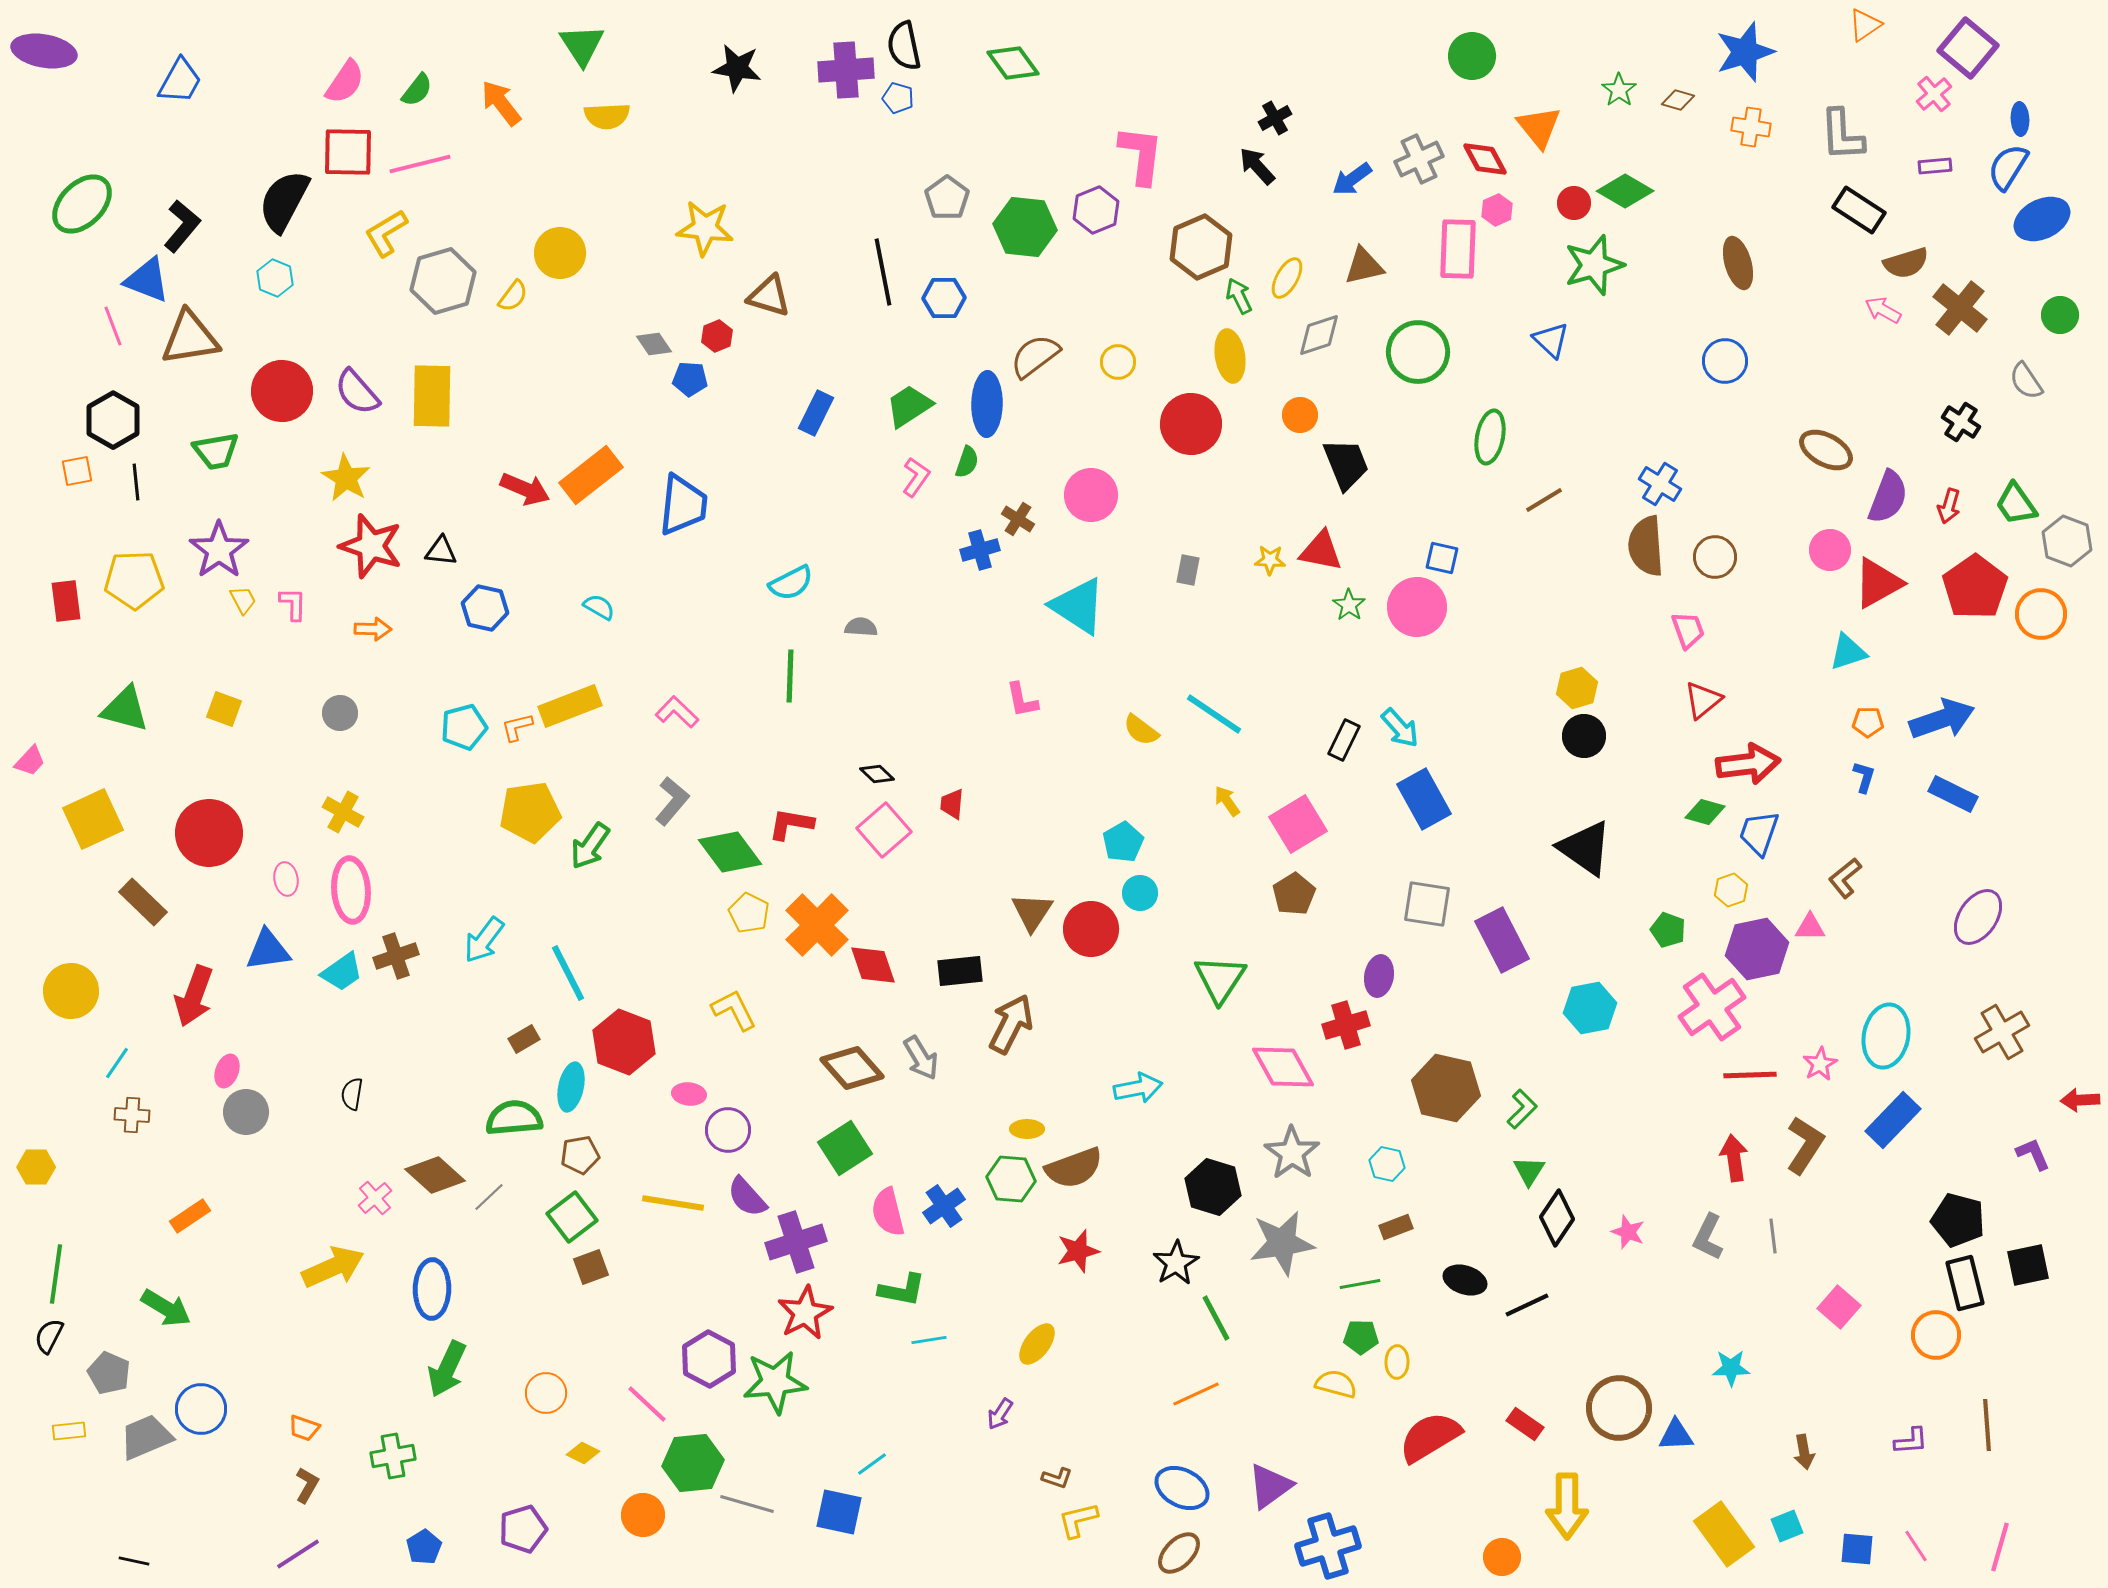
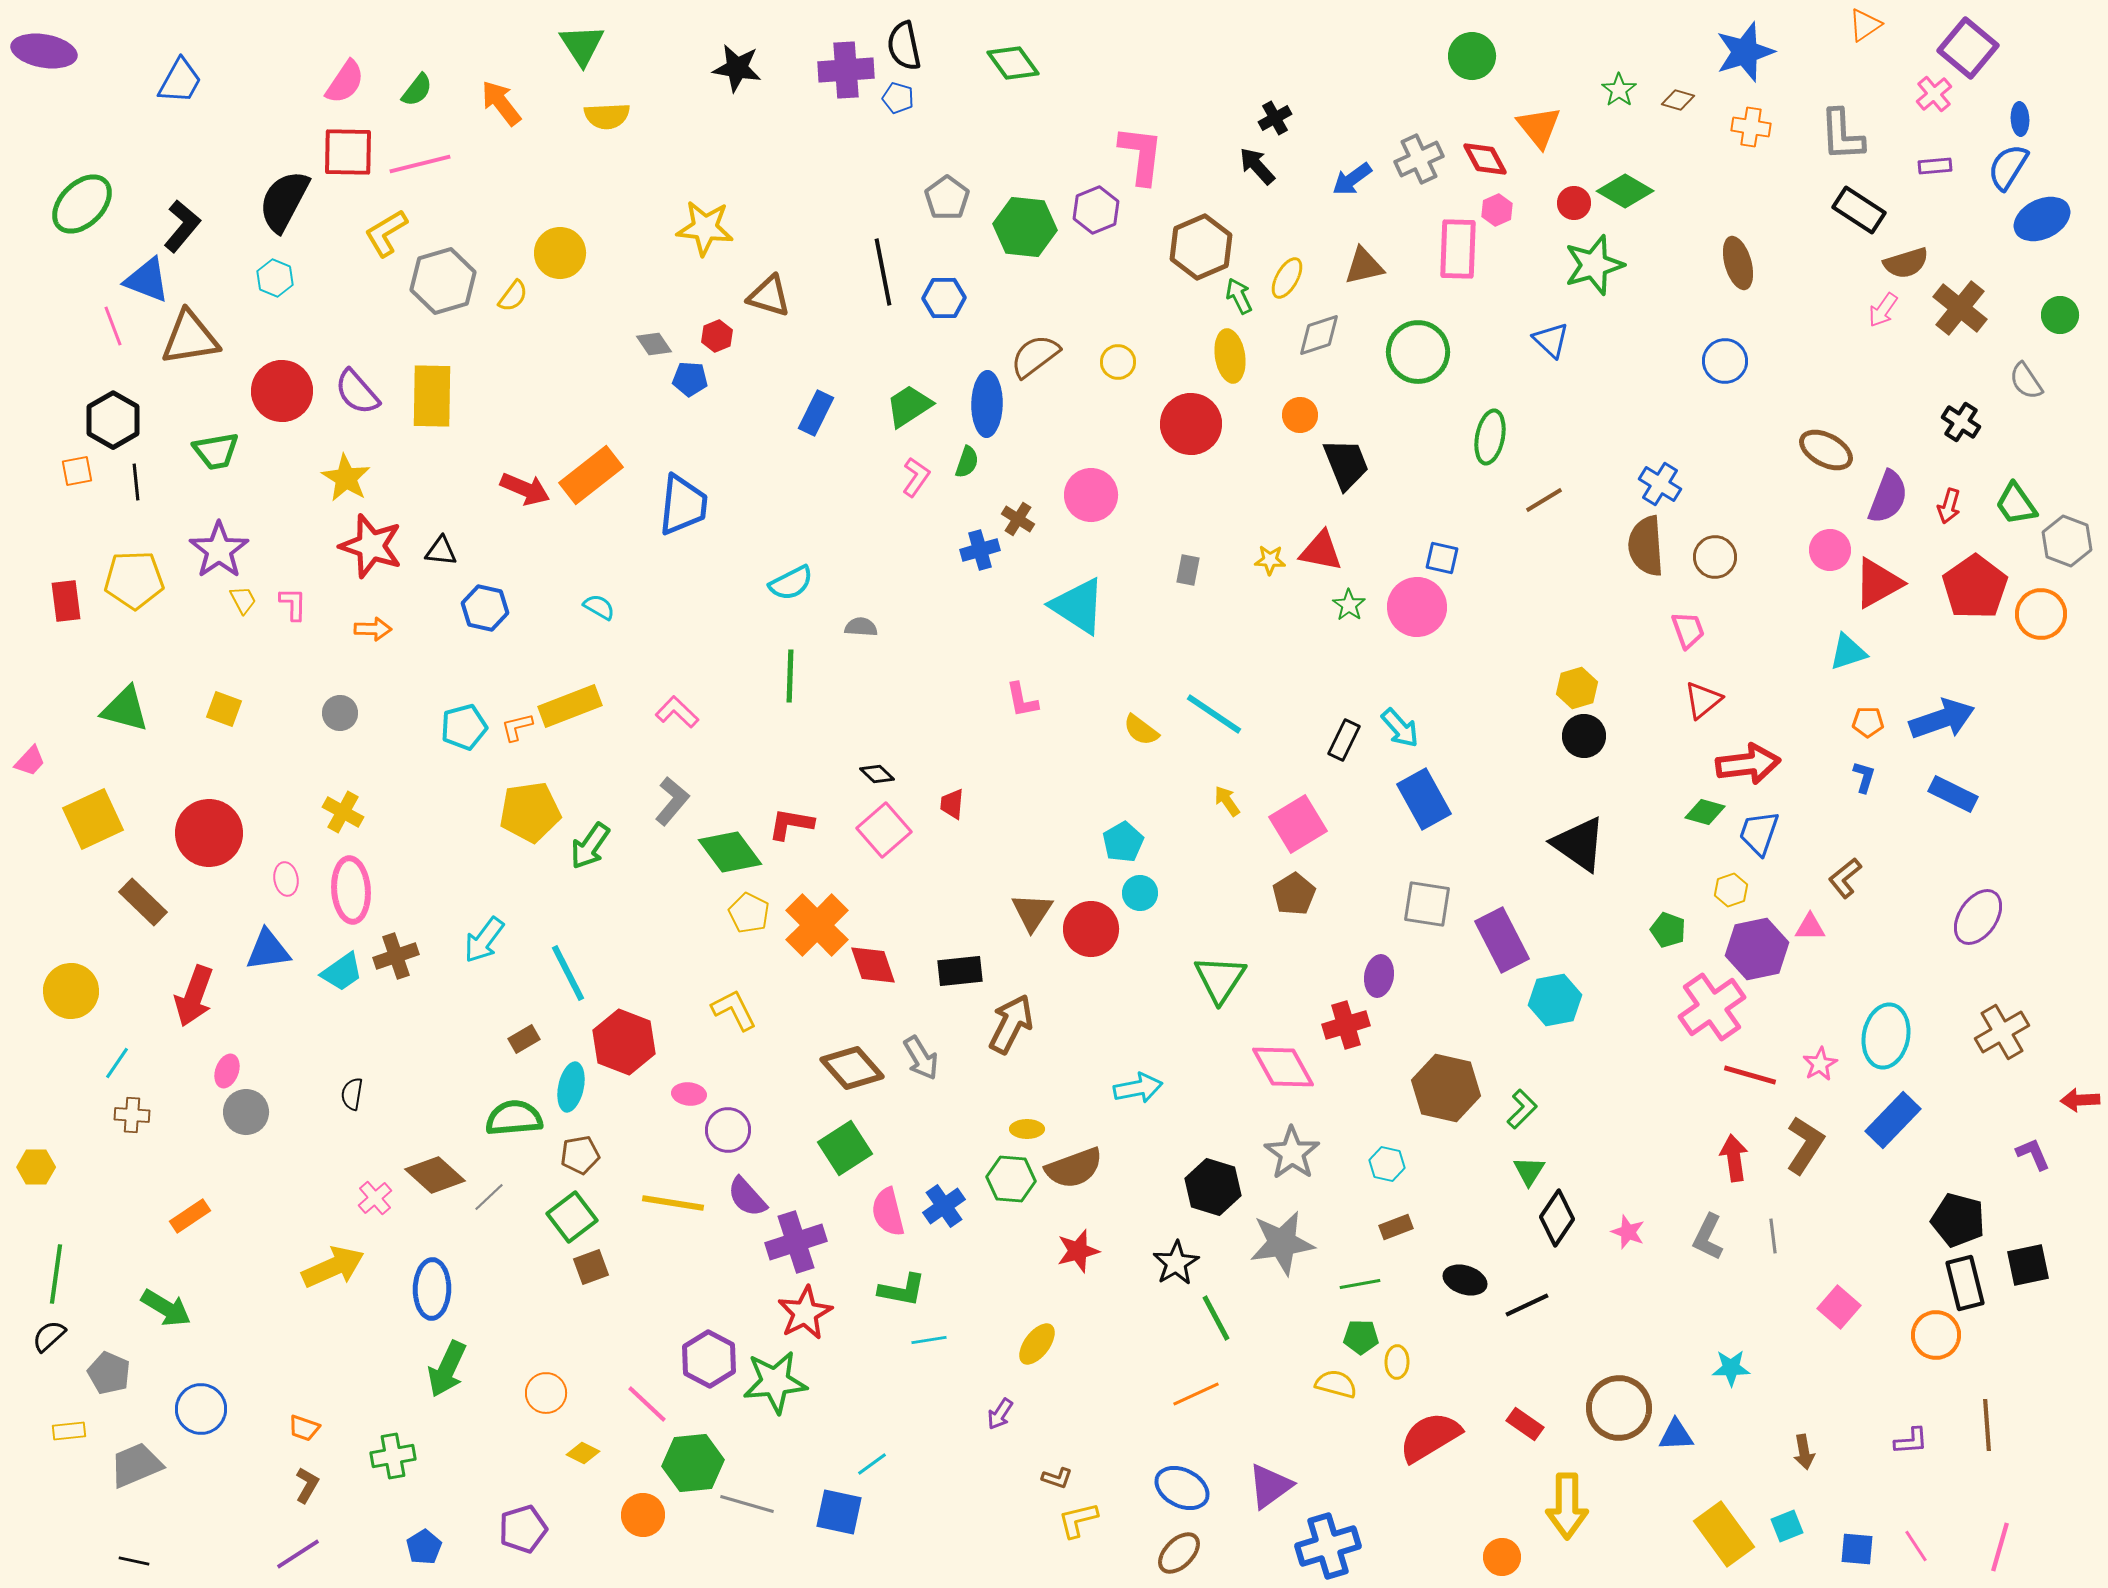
pink arrow at (1883, 310): rotated 84 degrees counterclockwise
black triangle at (1585, 848): moved 6 px left, 4 px up
cyan hexagon at (1590, 1008): moved 35 px left, 8 px up
red line at (1750, 1075): rotated 18 degrees clockwise
black semicircle at (49, 1336): rotated 21 degrees clockwise
gray trapezoid at (146, 1437): moved 10 px left, 28 px down
